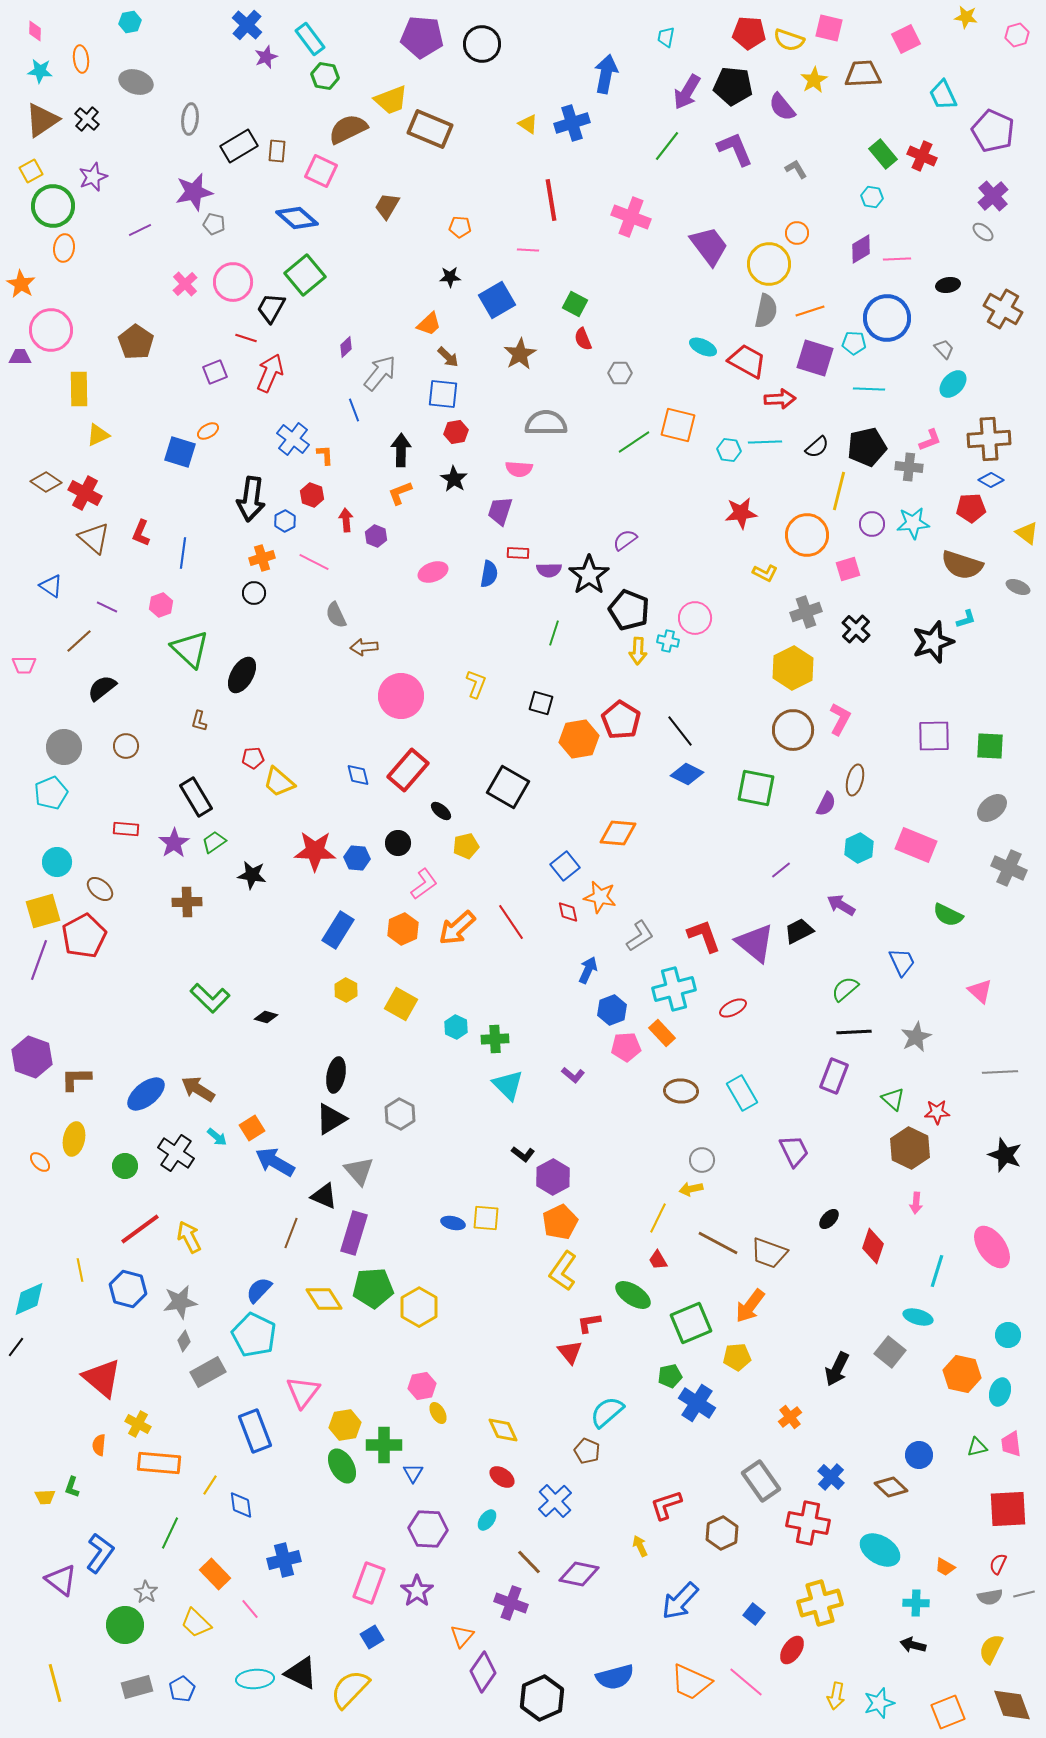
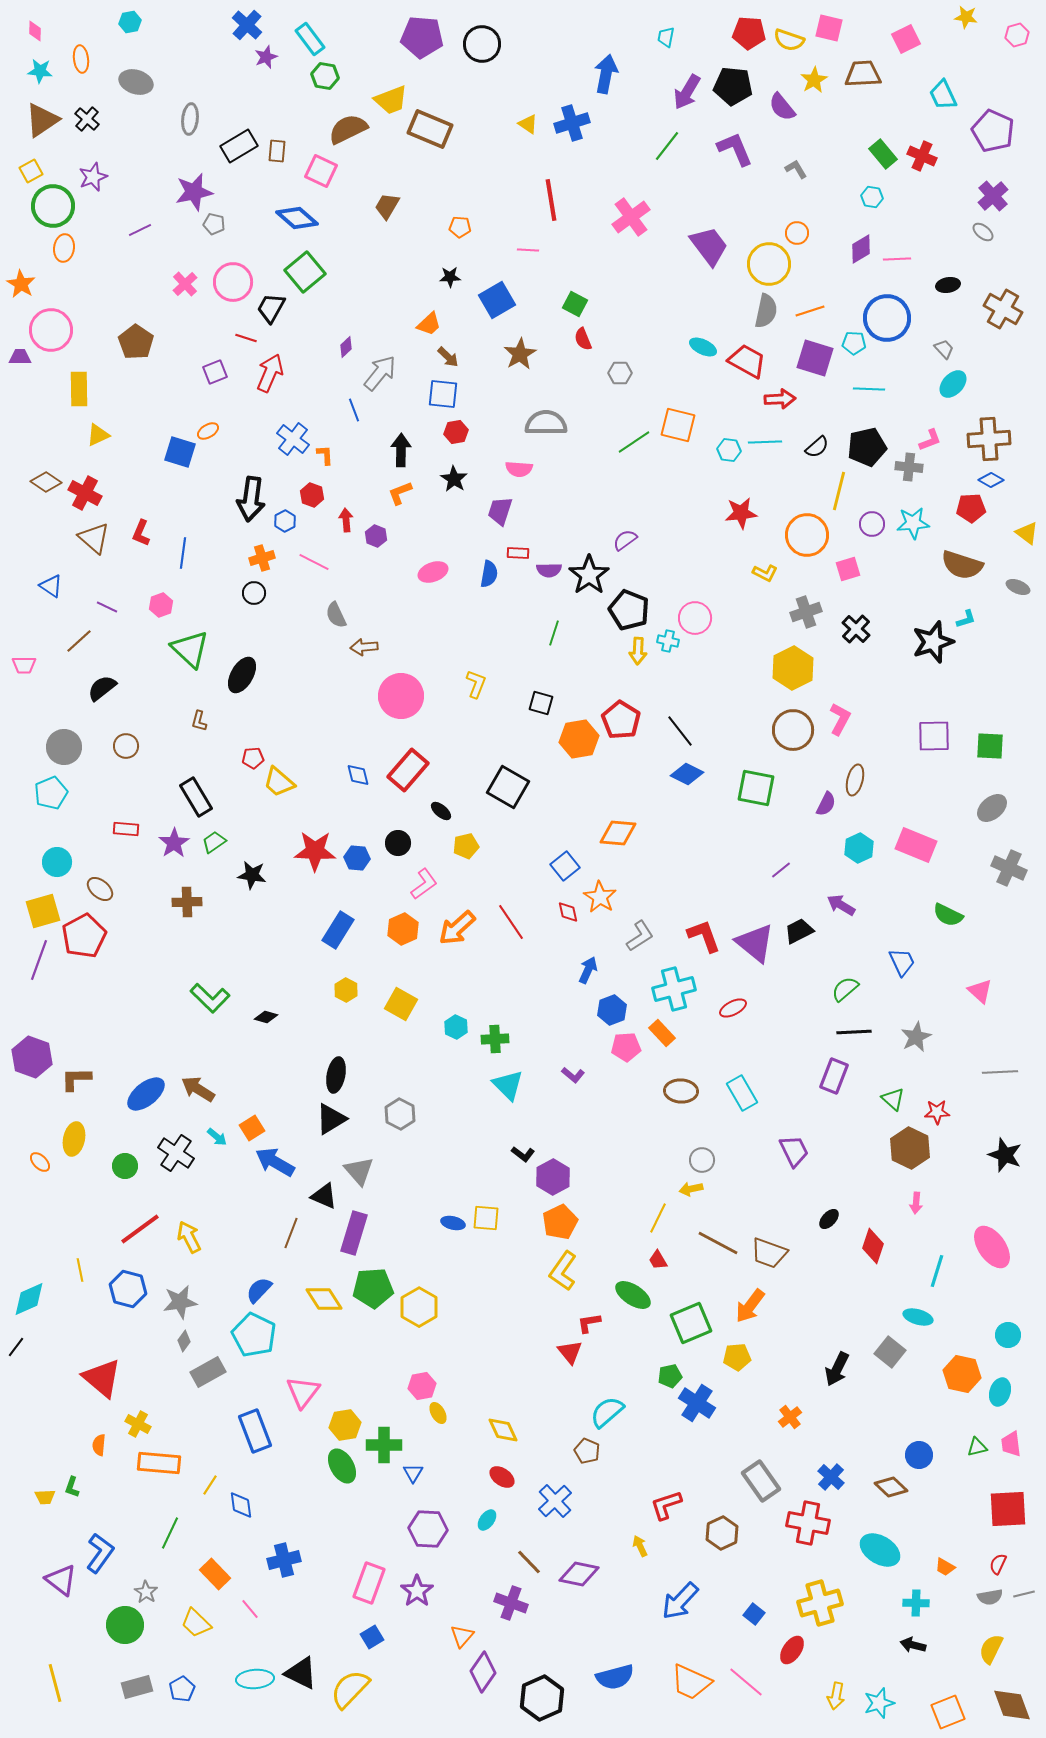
pink cross at (631, 217): rotated 33 degrees clockwise
green square at (305, 275): moved 3 px up
orange star at (600, 897): rotated 20 degrees clockwise
